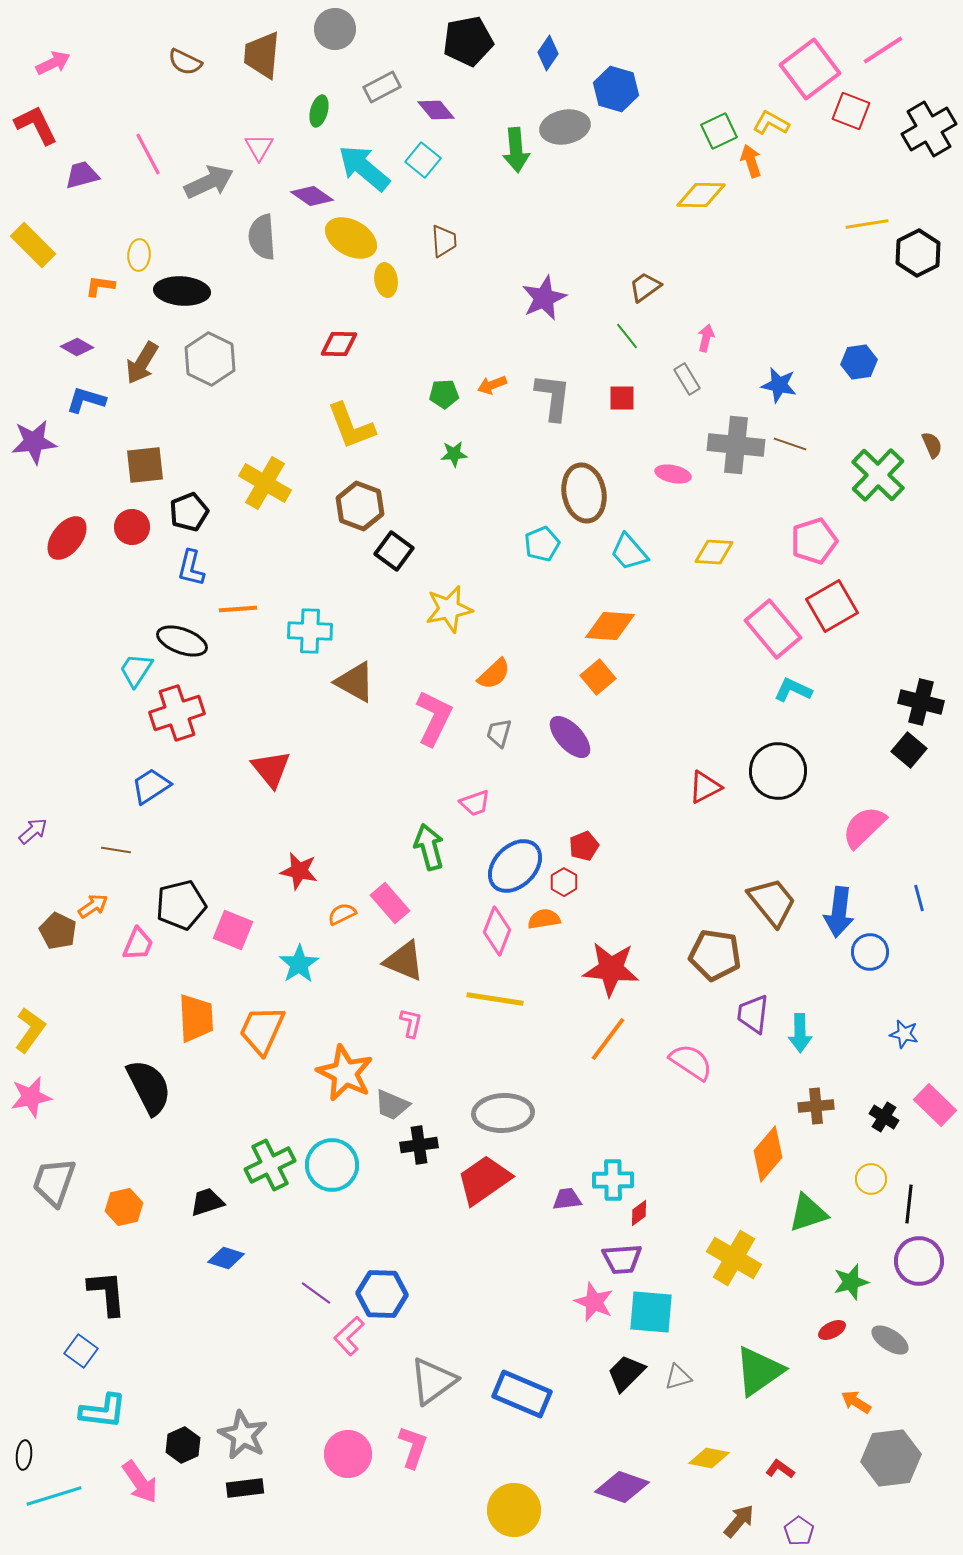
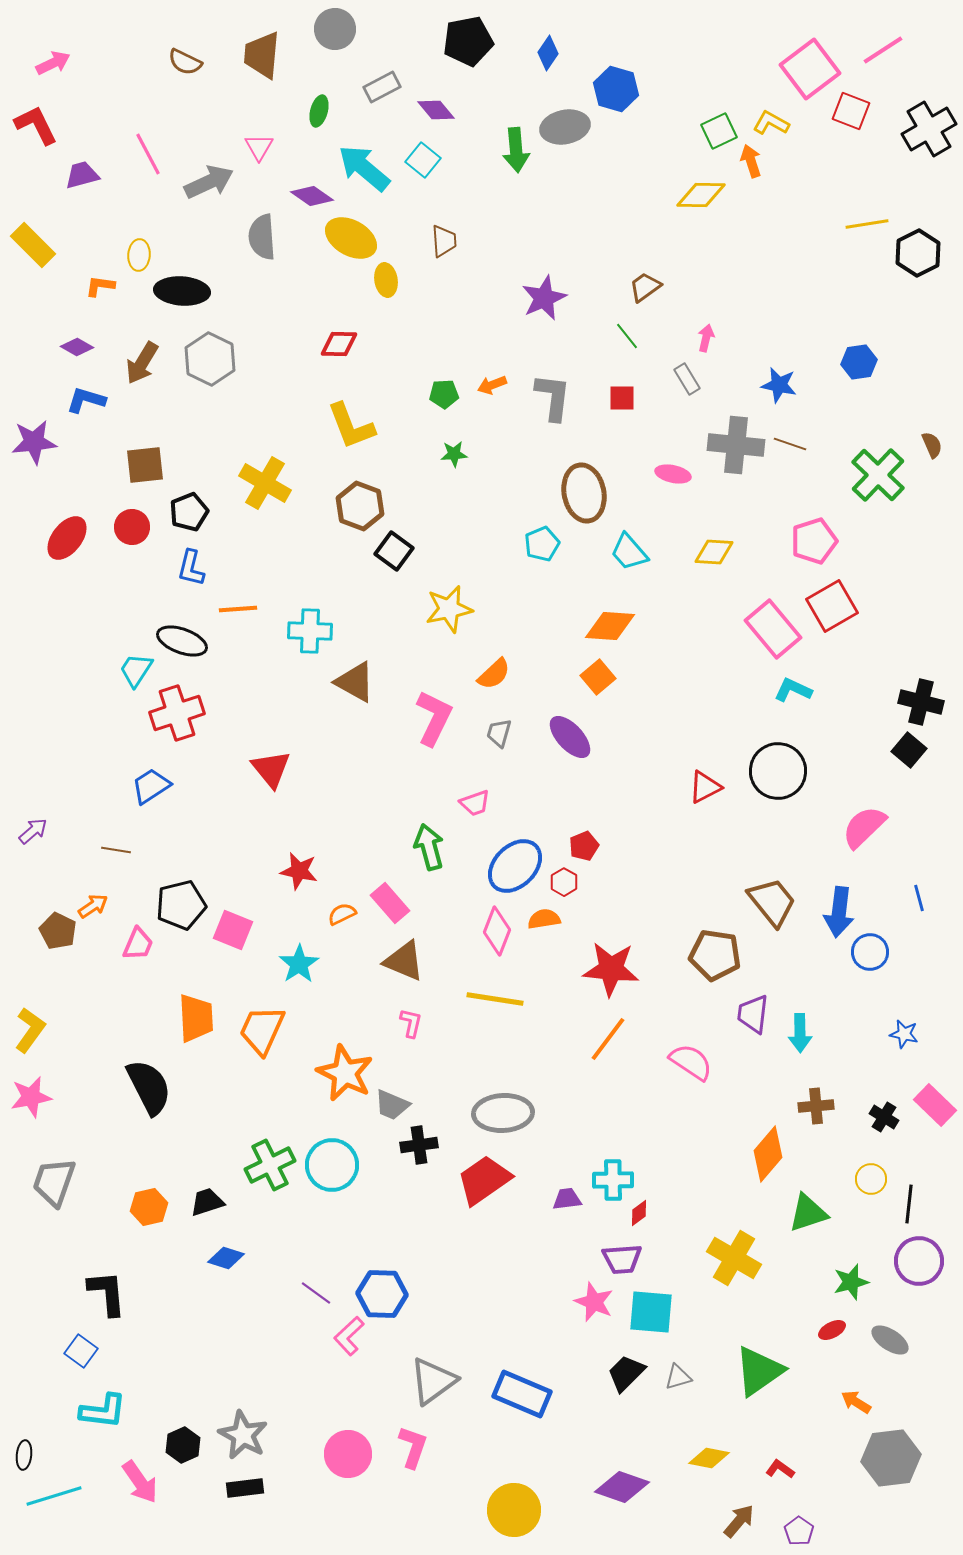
orange hexagon at (124, 1207): moved 25 px right
